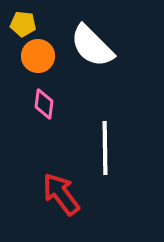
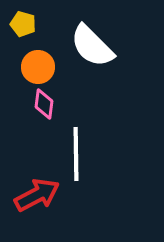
yellow pentagon: rotated 10 degrees clockwise
orange circle: moved 11 px down
white line: moved 29 px left, 6 px down
red arrow: moved 24 px left, 1 px down; rotated 99 degrees clockwise
